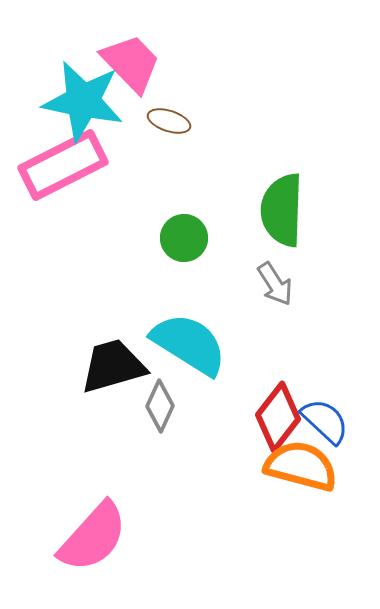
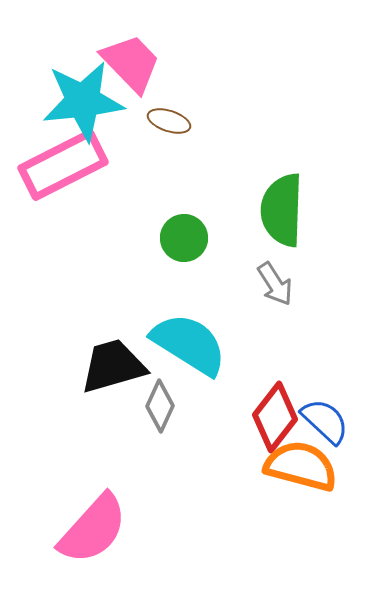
cyan star: rotated 18 degrees counterclockwise
red diamond: moved 3 px left
pink semicircle: moved 8 px up
